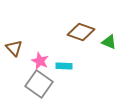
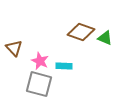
green triangle: moved 4 px left, 4 px up
gray square: rotated 20 degrees counterclockwise
